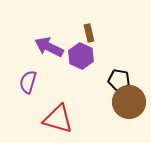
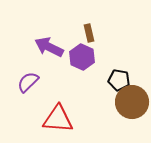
purple hexagon: moved 1 px right, 1 px down
purple semicircle: rotated 30 degrees clockwise
brown circle: moved 3 px right
red triangle: rotated 12 degrees counterclockwise
